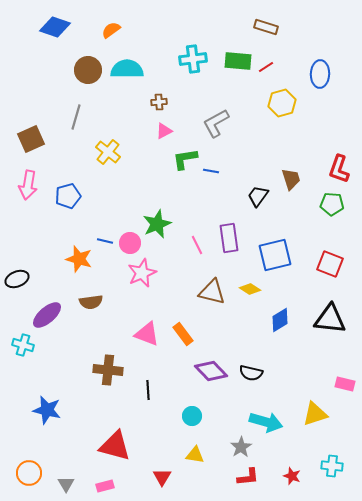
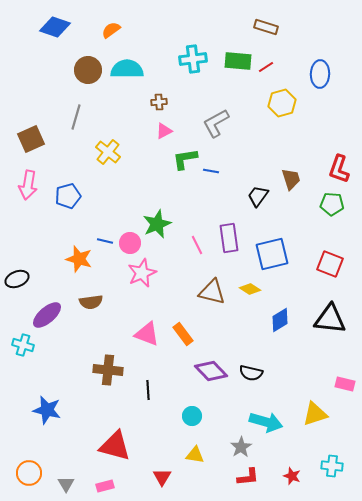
blue square at (275, 255): moved 3 px left, 1 px up
